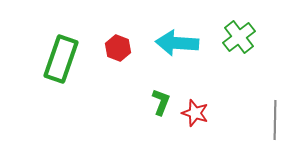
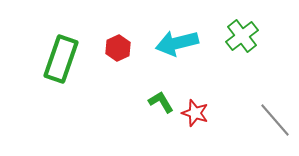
green cross: moved 3 px right, 1 px up
cyan arrow: rotated 18 degrees counterclockwise
red hexagon: rotated 15 degrees clockwise
green L-shape: rotated 52 degrees counterclockwise
gray line: rotated 42 degrees counterclockwise
